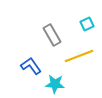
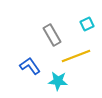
yellow line: moved 3 px left
blue L-shape: moved 1 px left
cyan star: moved 3 px right, 3 px up
